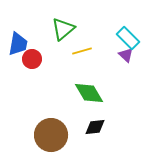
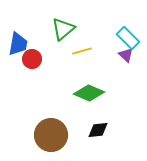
green diamond: rotated 36 degrees counterclockwise
black diamond: moved 3 px right, 3 px down
